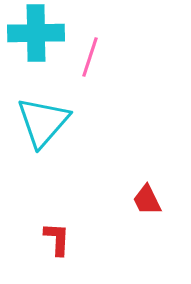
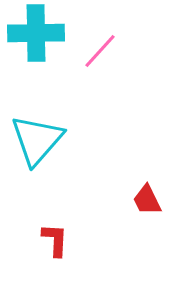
pink line: moved 10 px right, 6 px up; rotated 24 degrees clockwise
cyan triangle: moved 6 px left, 18 px down
red L-shape: moved 2 px left, 1 px down
